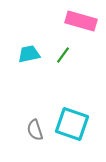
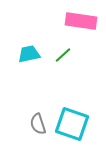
pink rectangle: rotated 8 degrees counterclockwise
green line: rotated 12 degrees clockwise
gray semicircle: moved 3 px right, 6 px up
